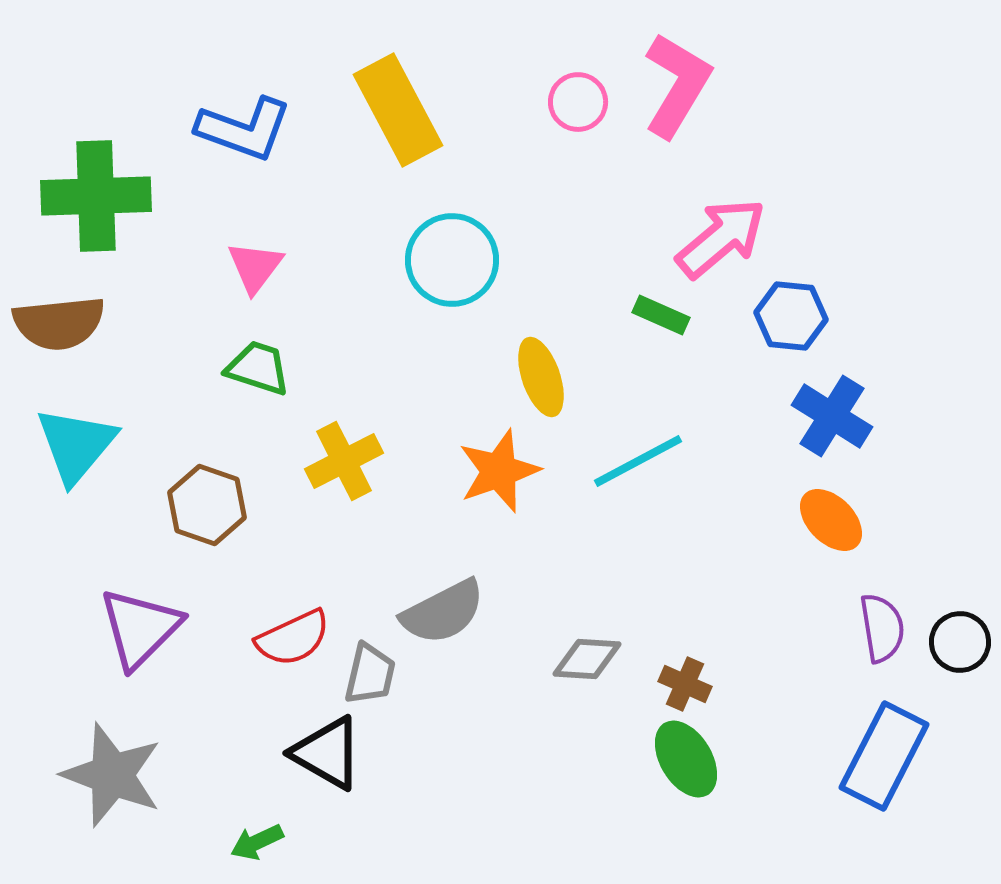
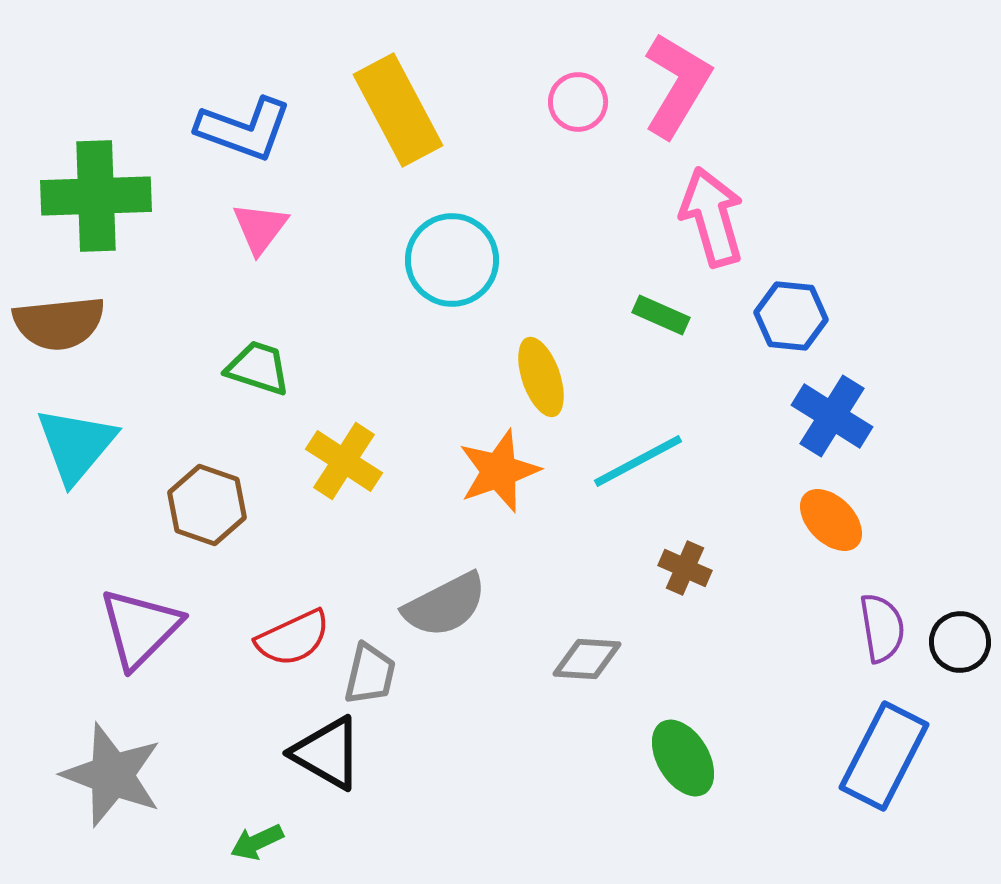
pink arrow: moved 9 px left, 21 px up; rotated 66 degrees counterclockwise
pink triangle: moved 5 px right, 39 px up
yellow cross: rotated 30 degrees counterclockwise
gray semicircle: moved 2 px right, 7 px up
brown cross: moved 116 px up
green ellipse: moved 3 px left, 1 px up
